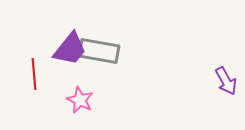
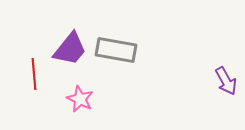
gray rectangle: moved 17 px right, 1 px up
pink star: moved 1 px up
